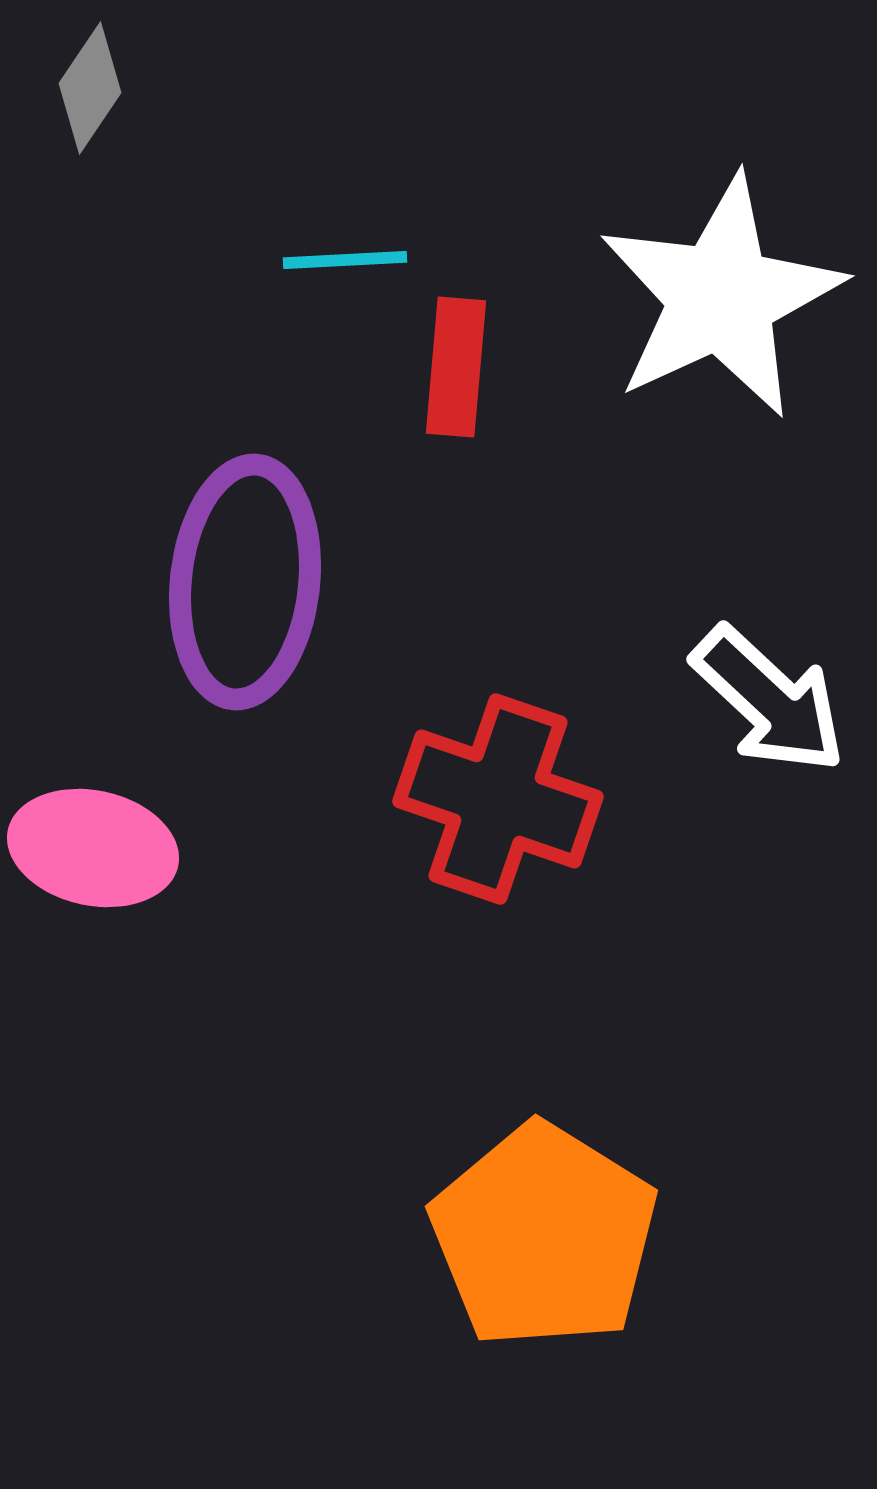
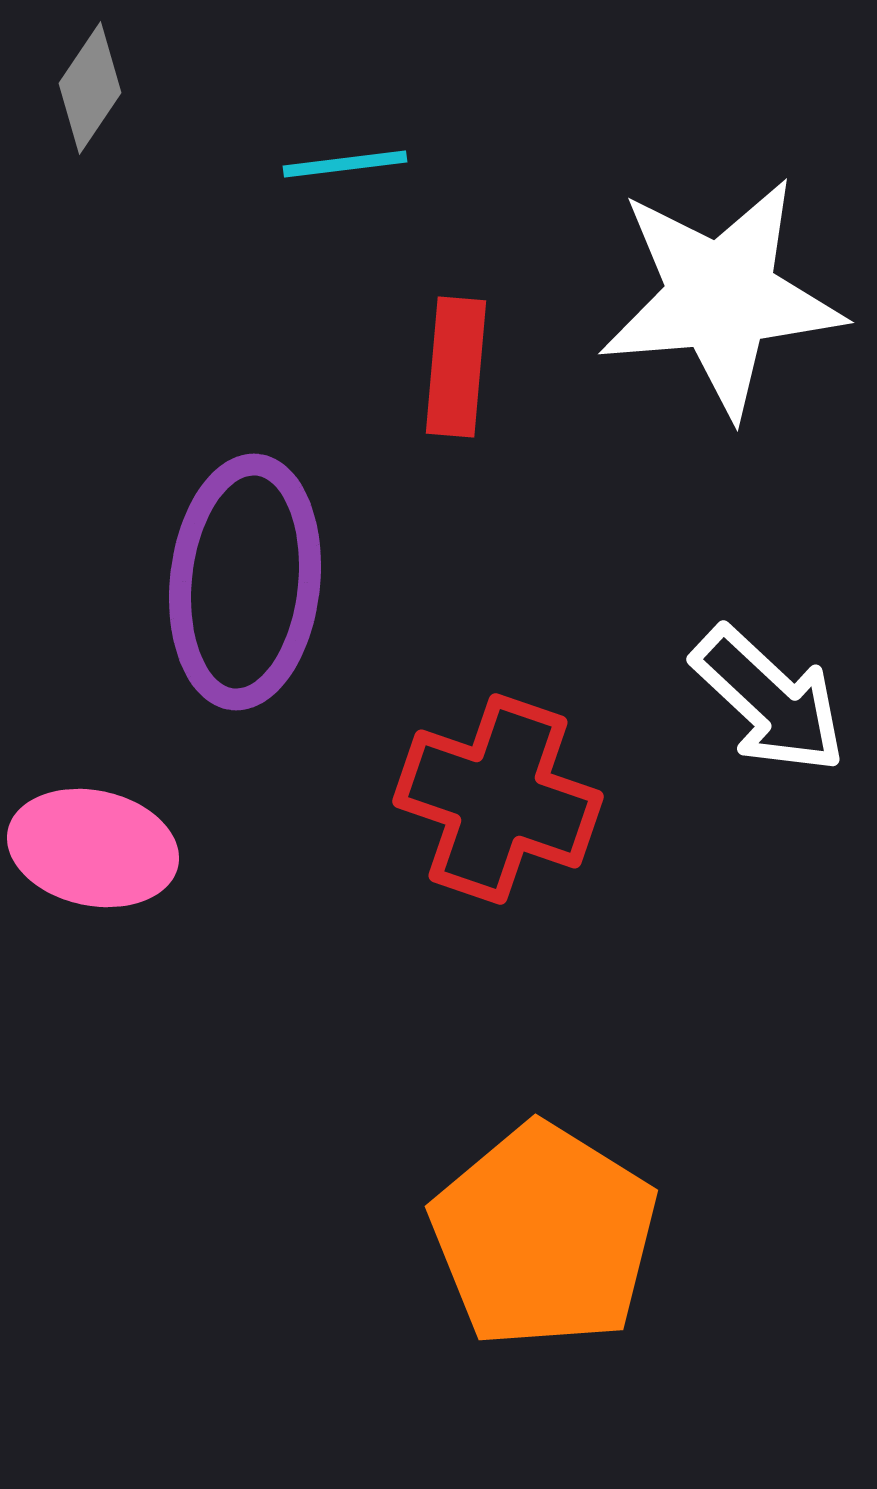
cyan line: moved 96 px up; rotated 4 degrees counterclockwise
white star: rotated 20 degrees clockwise
